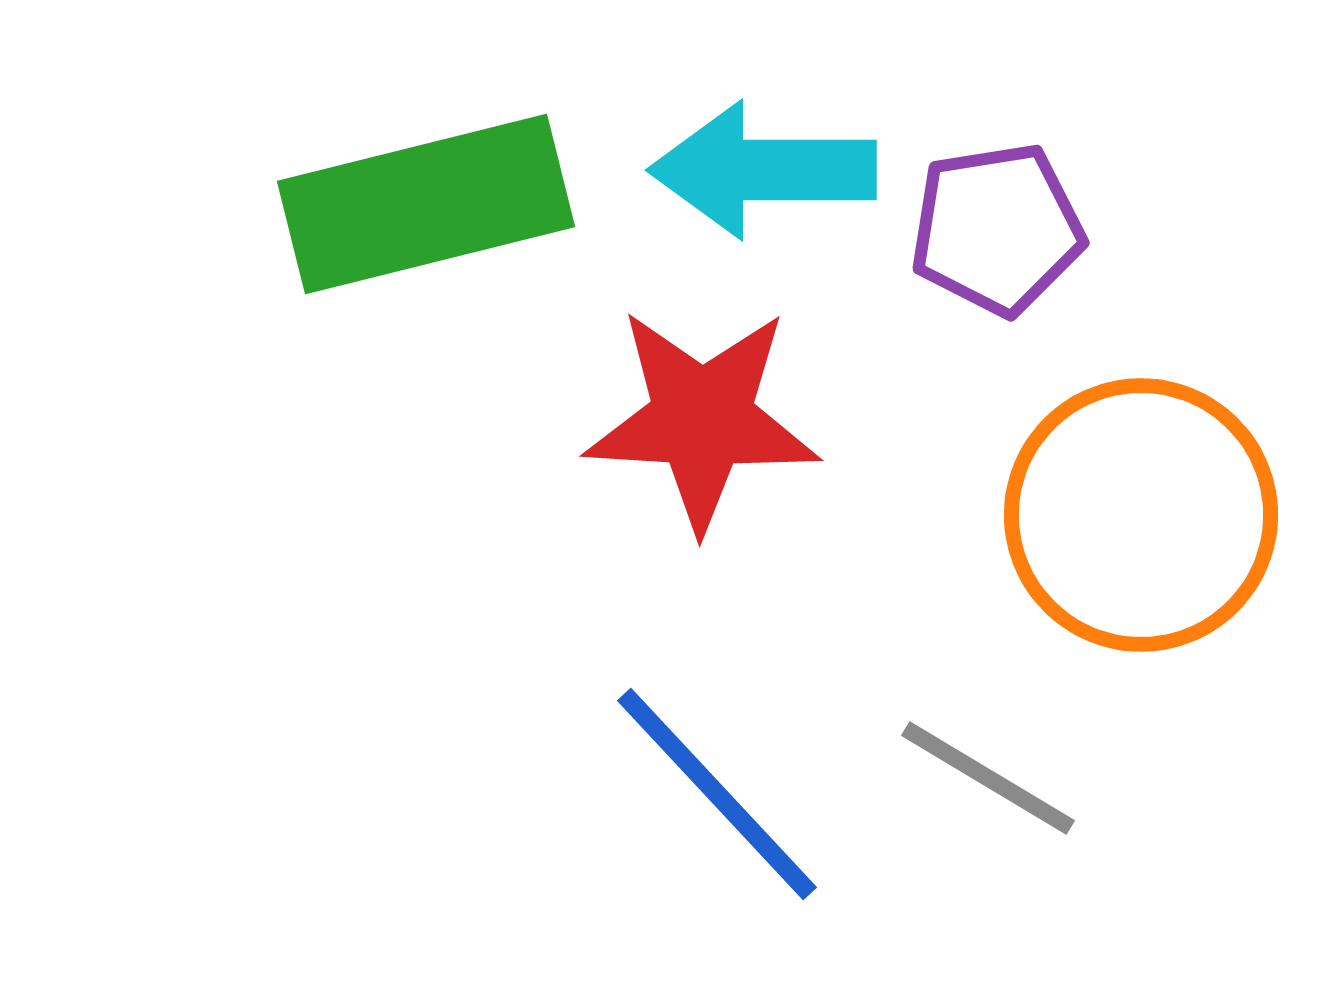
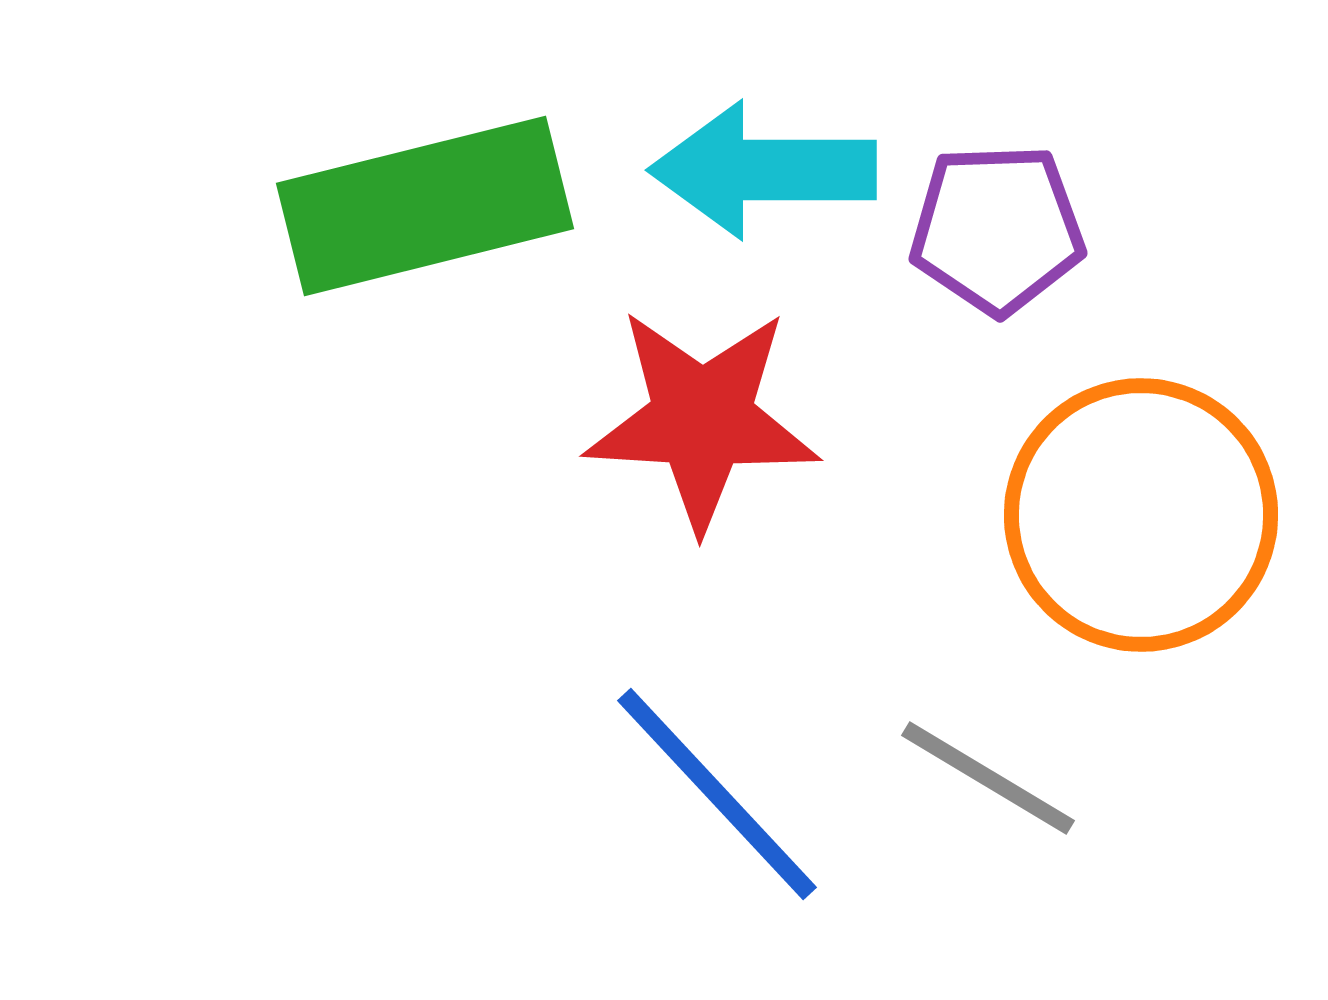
green rectangle: moved 1 px left, 2 px down
purple pentagon: rotated 7 degrees clockwise
